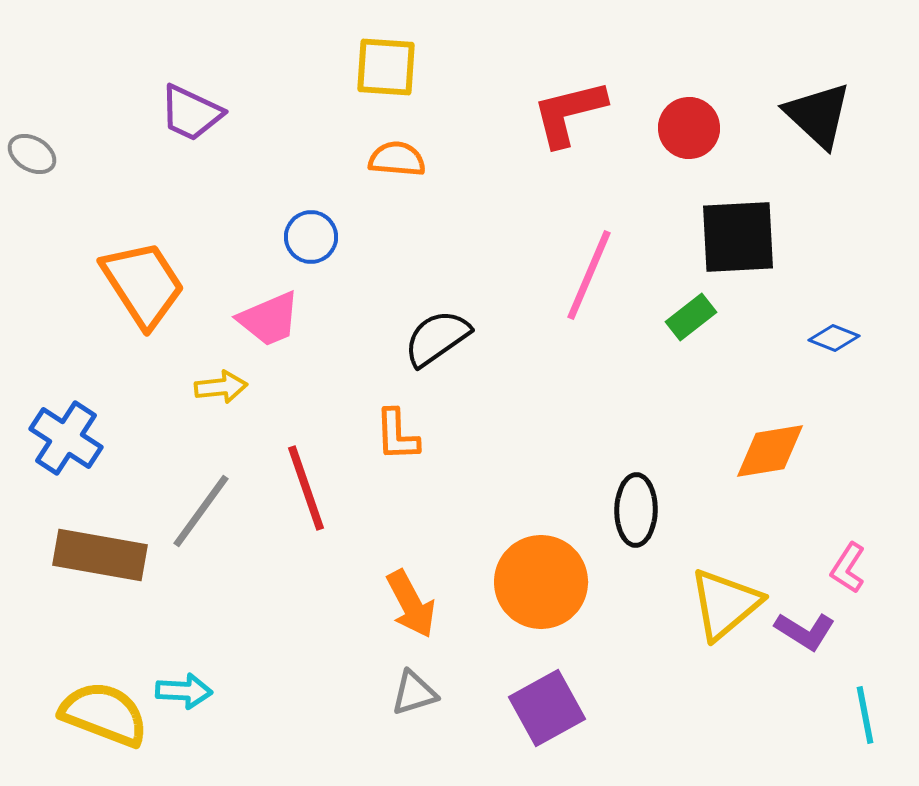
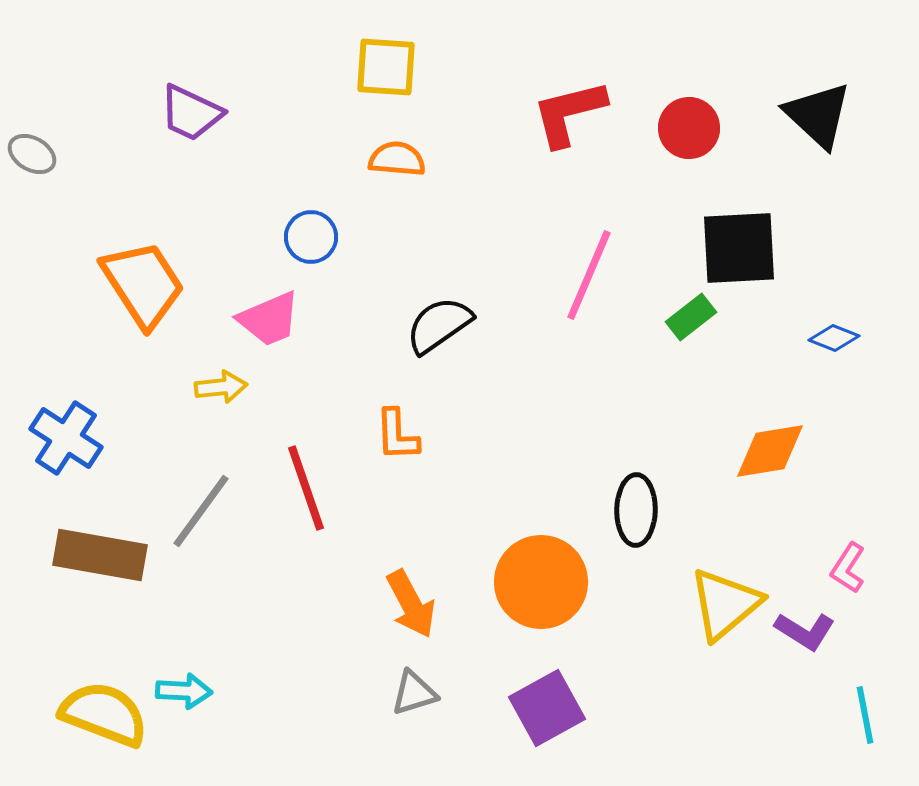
black square: moved 1 px right, 11 px down
black semicircle: moved 2 px right, 13 px up
